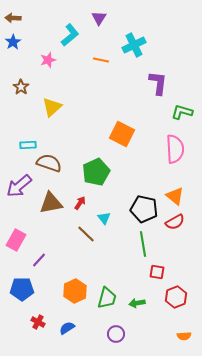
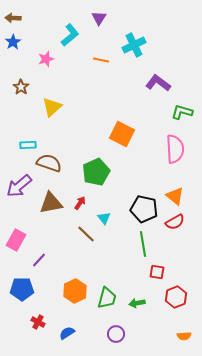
pink star: moved 2 px left, 1 px up
purple L-shape: rotated 60 degrees counterclockwise
blue semicircle: moved 5 px down
